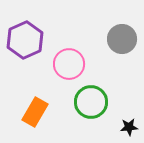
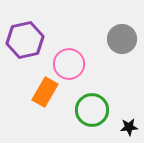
purple hexagon: rotated 12 degrees clockwise
green circle: moved 1 px right, 8 px down
orange rectangle: moved 10 px right, 20 px up
